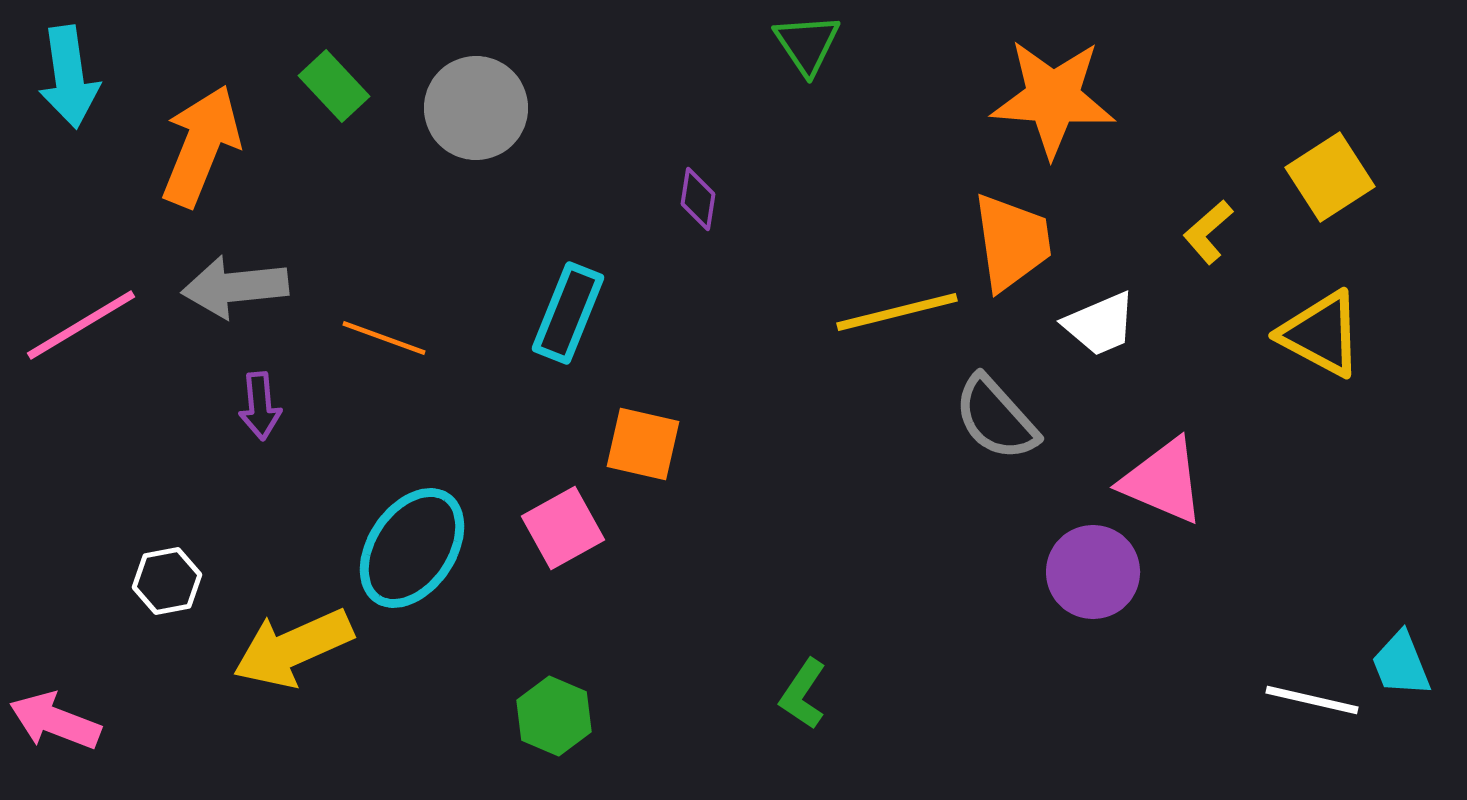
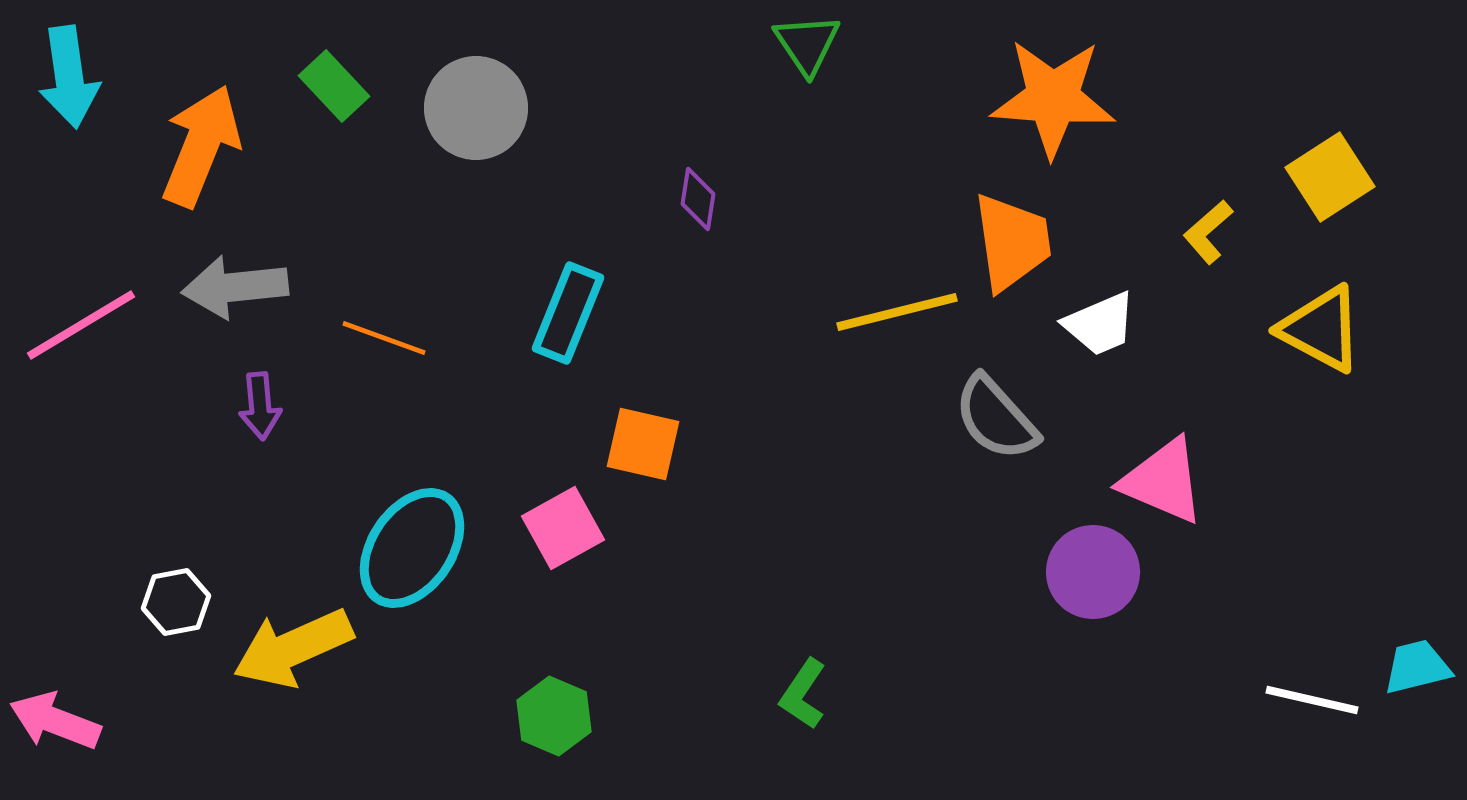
yellow triangle: moved 5 px up
white hexagon: moved 9 px right, 21 px down
cyan trapezoid: moved 16 px right, 3 px down; rotated 98 degrees clockwise
